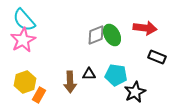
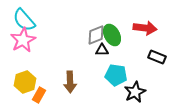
black triangle: moved 13 px right, 24 px up
